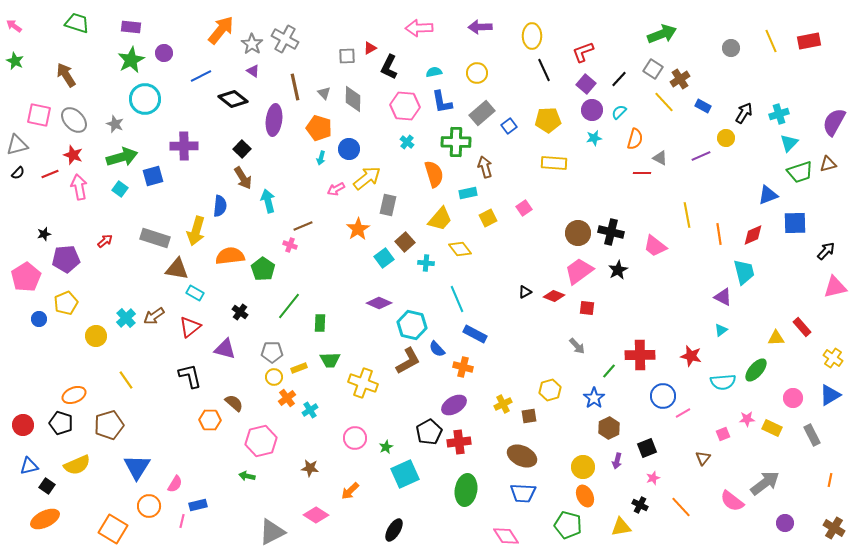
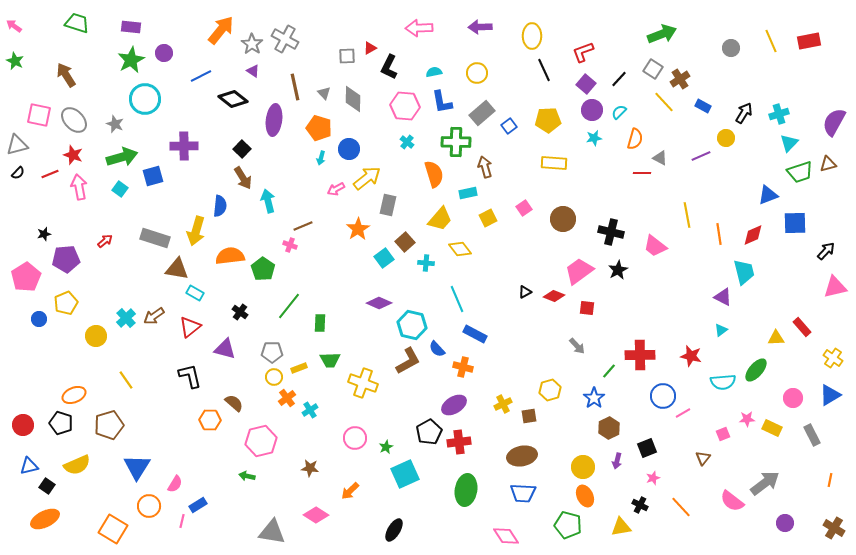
brown circle at (578, 233): moved 15 px left, 14 px up
brown ellipse at (522, 456): rotated 36 degrees counterclockwise
blue rectangle at (198, 505): rotated 18 degrees counterclockwise
gray triangle at (272, 532): rotated 36 degrees clockwise
